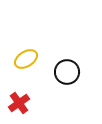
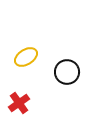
yellow ellipse: moved 2 px up
